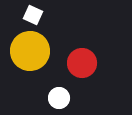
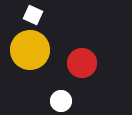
yellow circle: moved 1 px up
white circle: moved 2 px right, 3 px down
